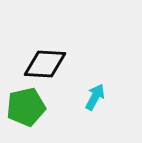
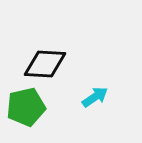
cyan arrow: rotated 28 degrees clockwise
